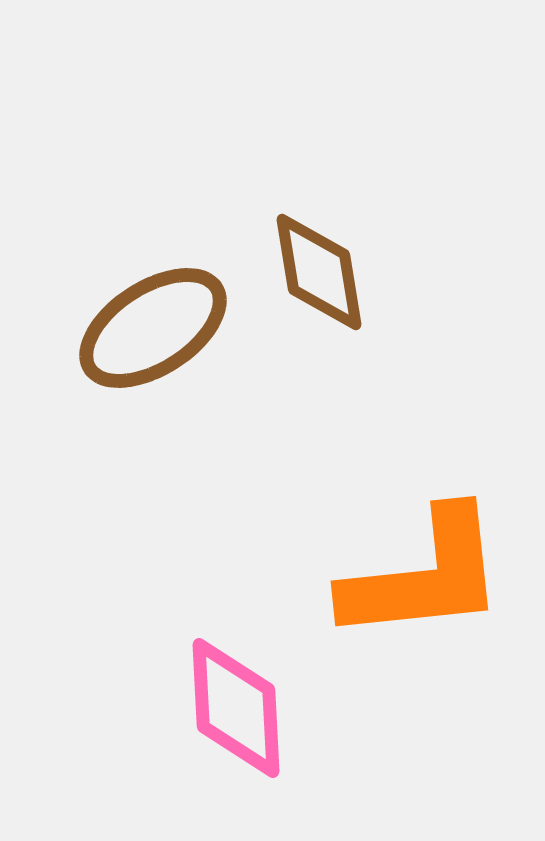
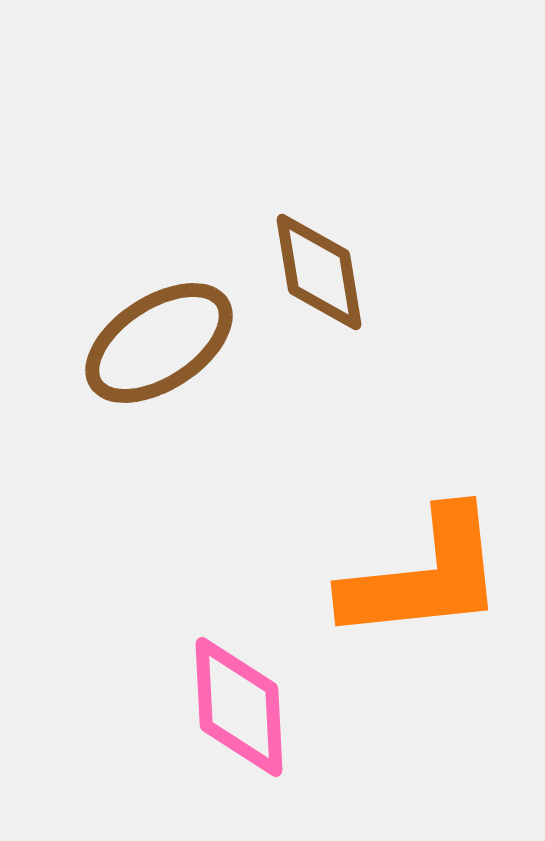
brown ellipse: moved 6 px right, 15 px down
pink diamond: moved 3 px right, 1 px up
